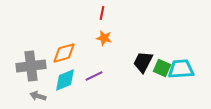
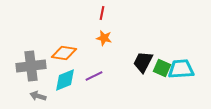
orange diamond: rotated 25 degrees clockwise
